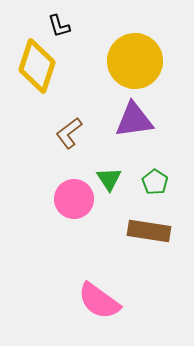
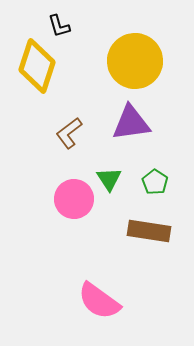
purple triangle: moved 3 px left, 3 px down
